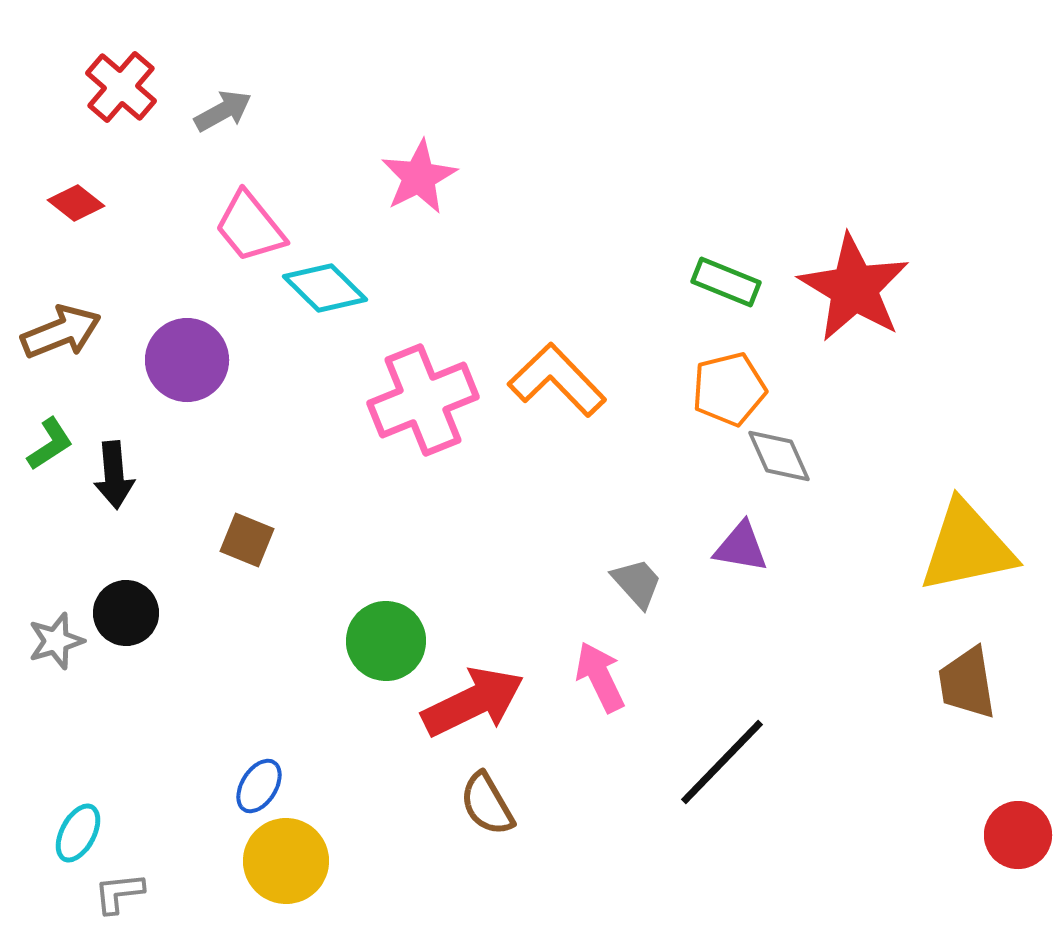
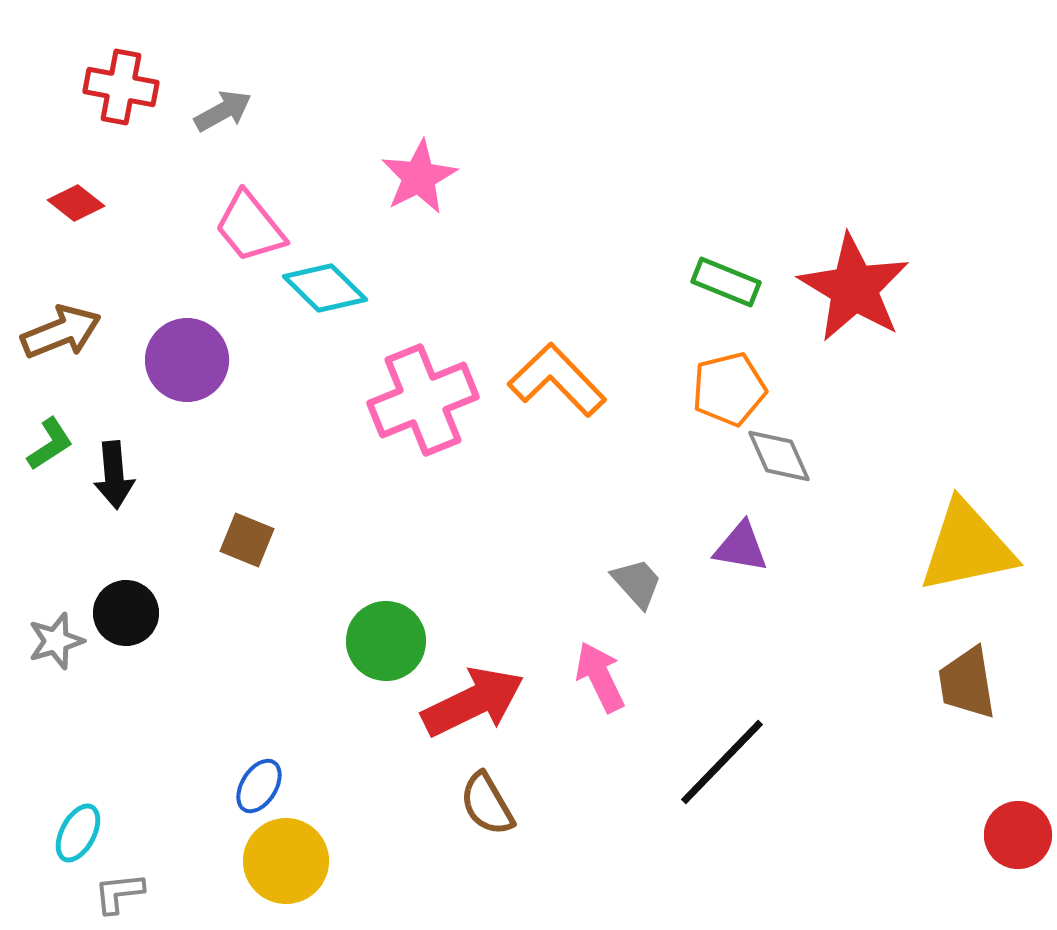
red cross: rotated 30 degrees counterclockwise
